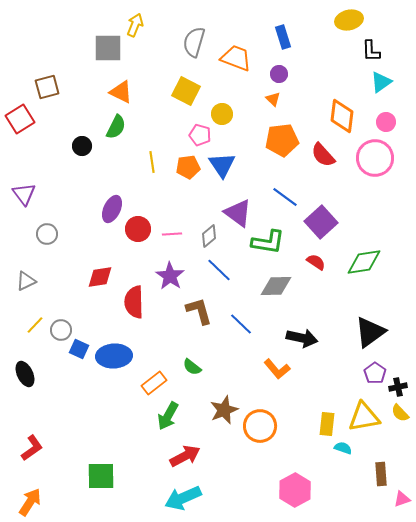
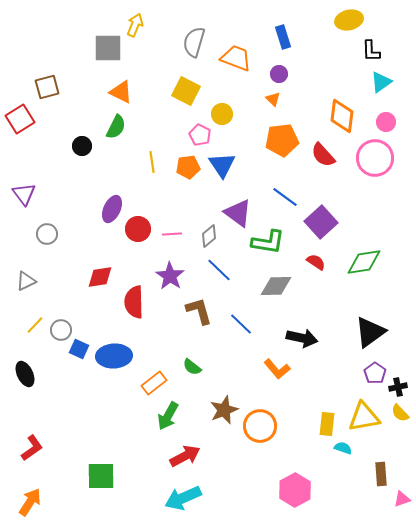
pink pentagon at (200, 135): rotated 10 degrees clockwise
